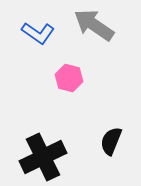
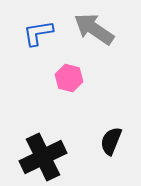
gray arrow: moved 4 px down
blue L-shape: rotated 136 degrees clockwise
